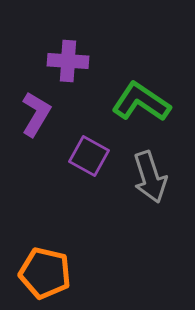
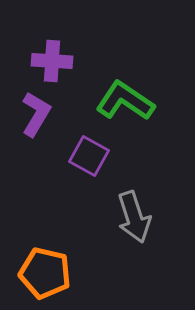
purple cross: moved 16 px left
green L-shape: moved 16 px left, 1 px up
gray arrow: moved 16 px left, 40 px down
